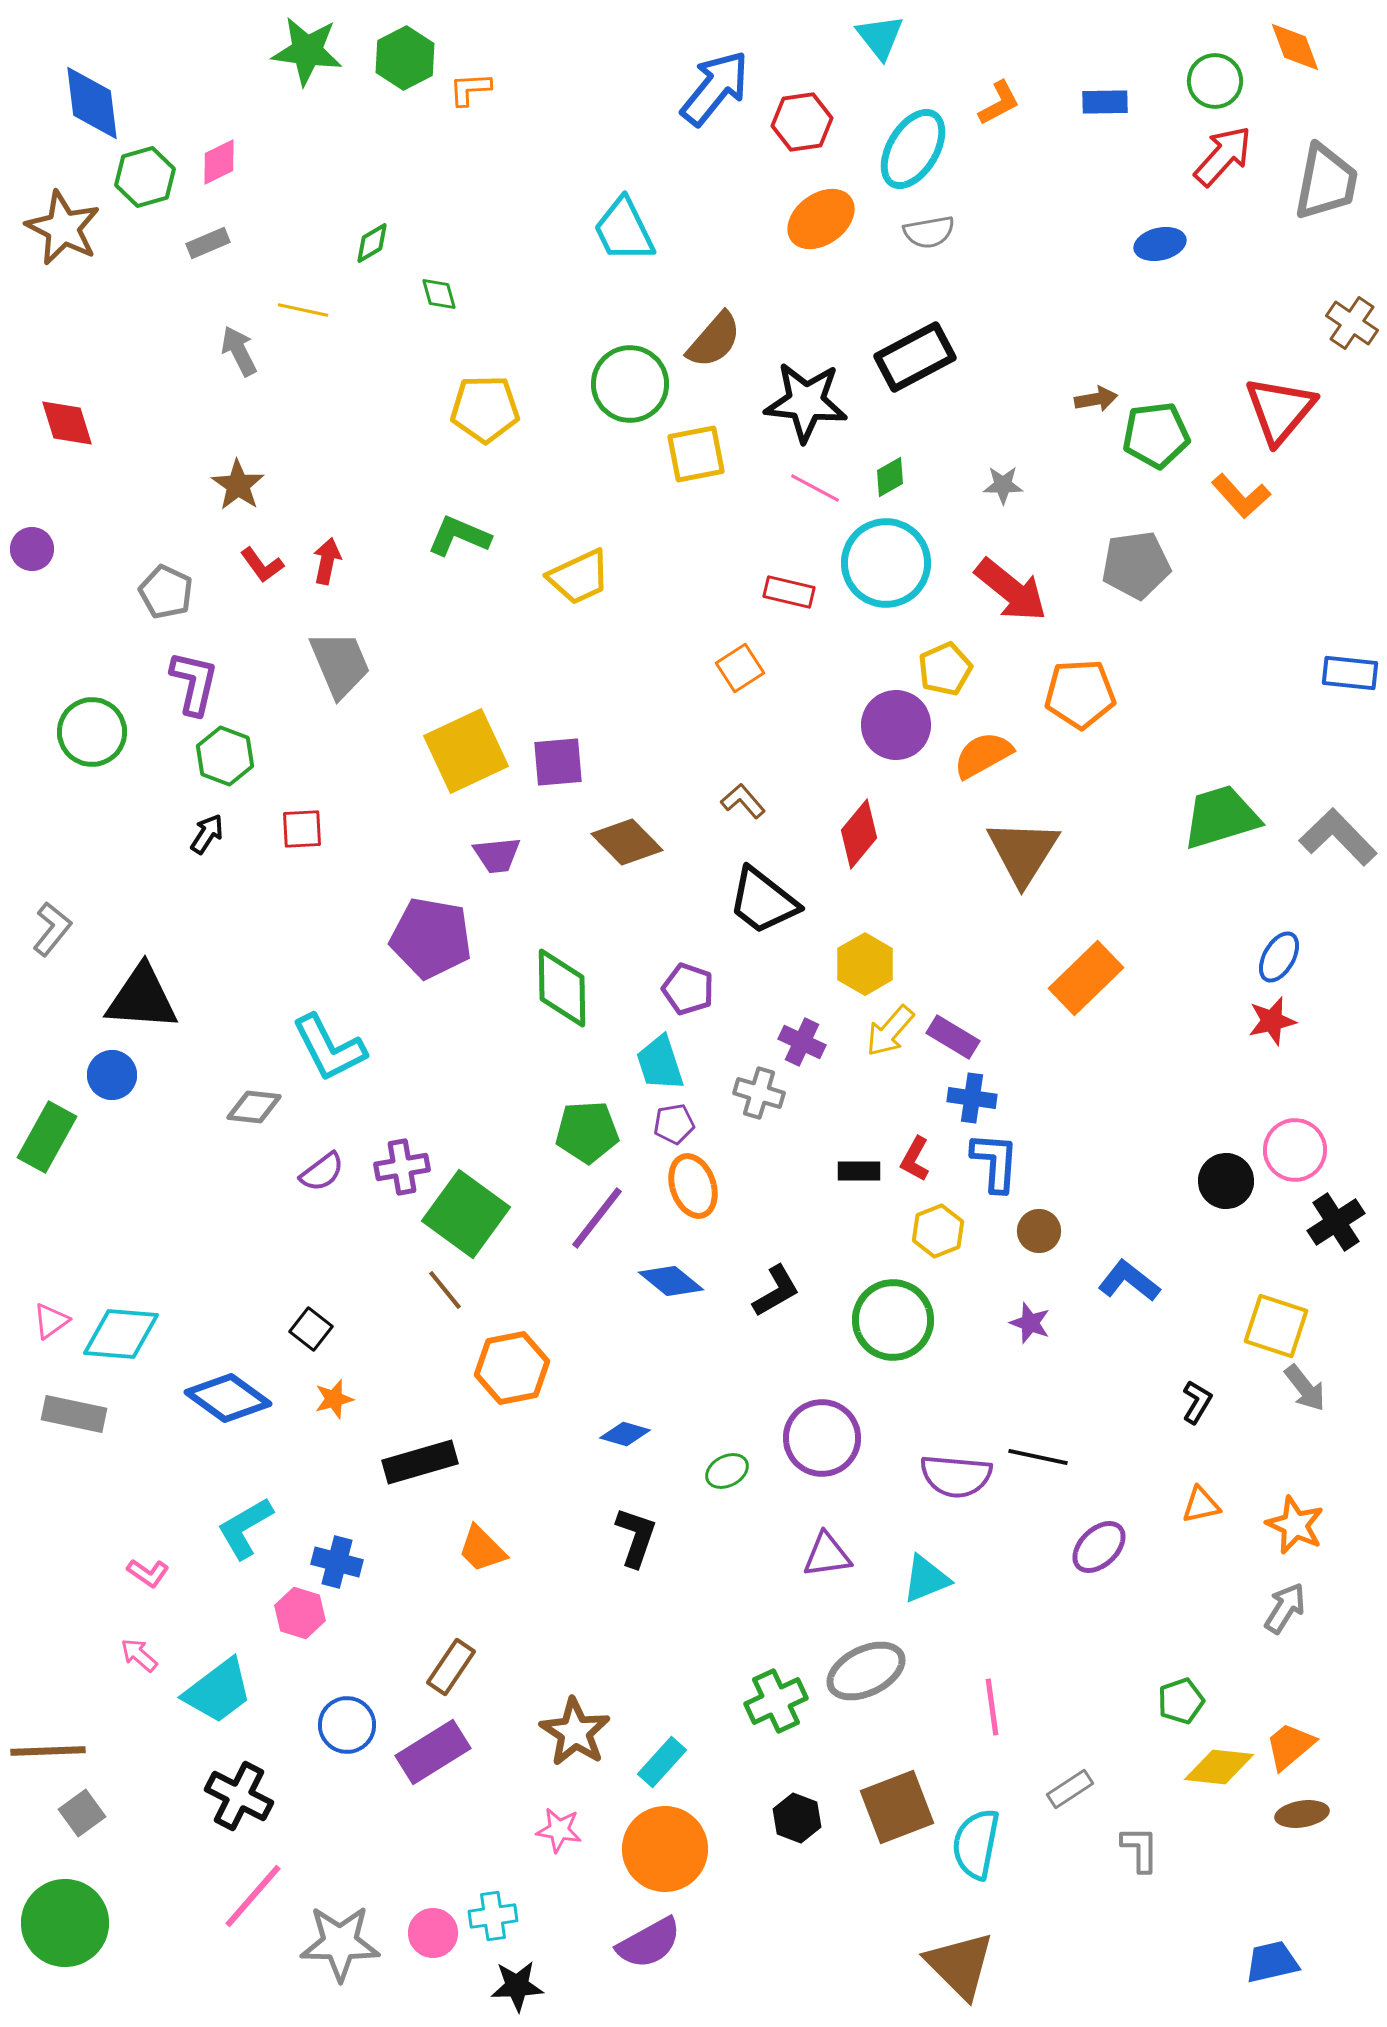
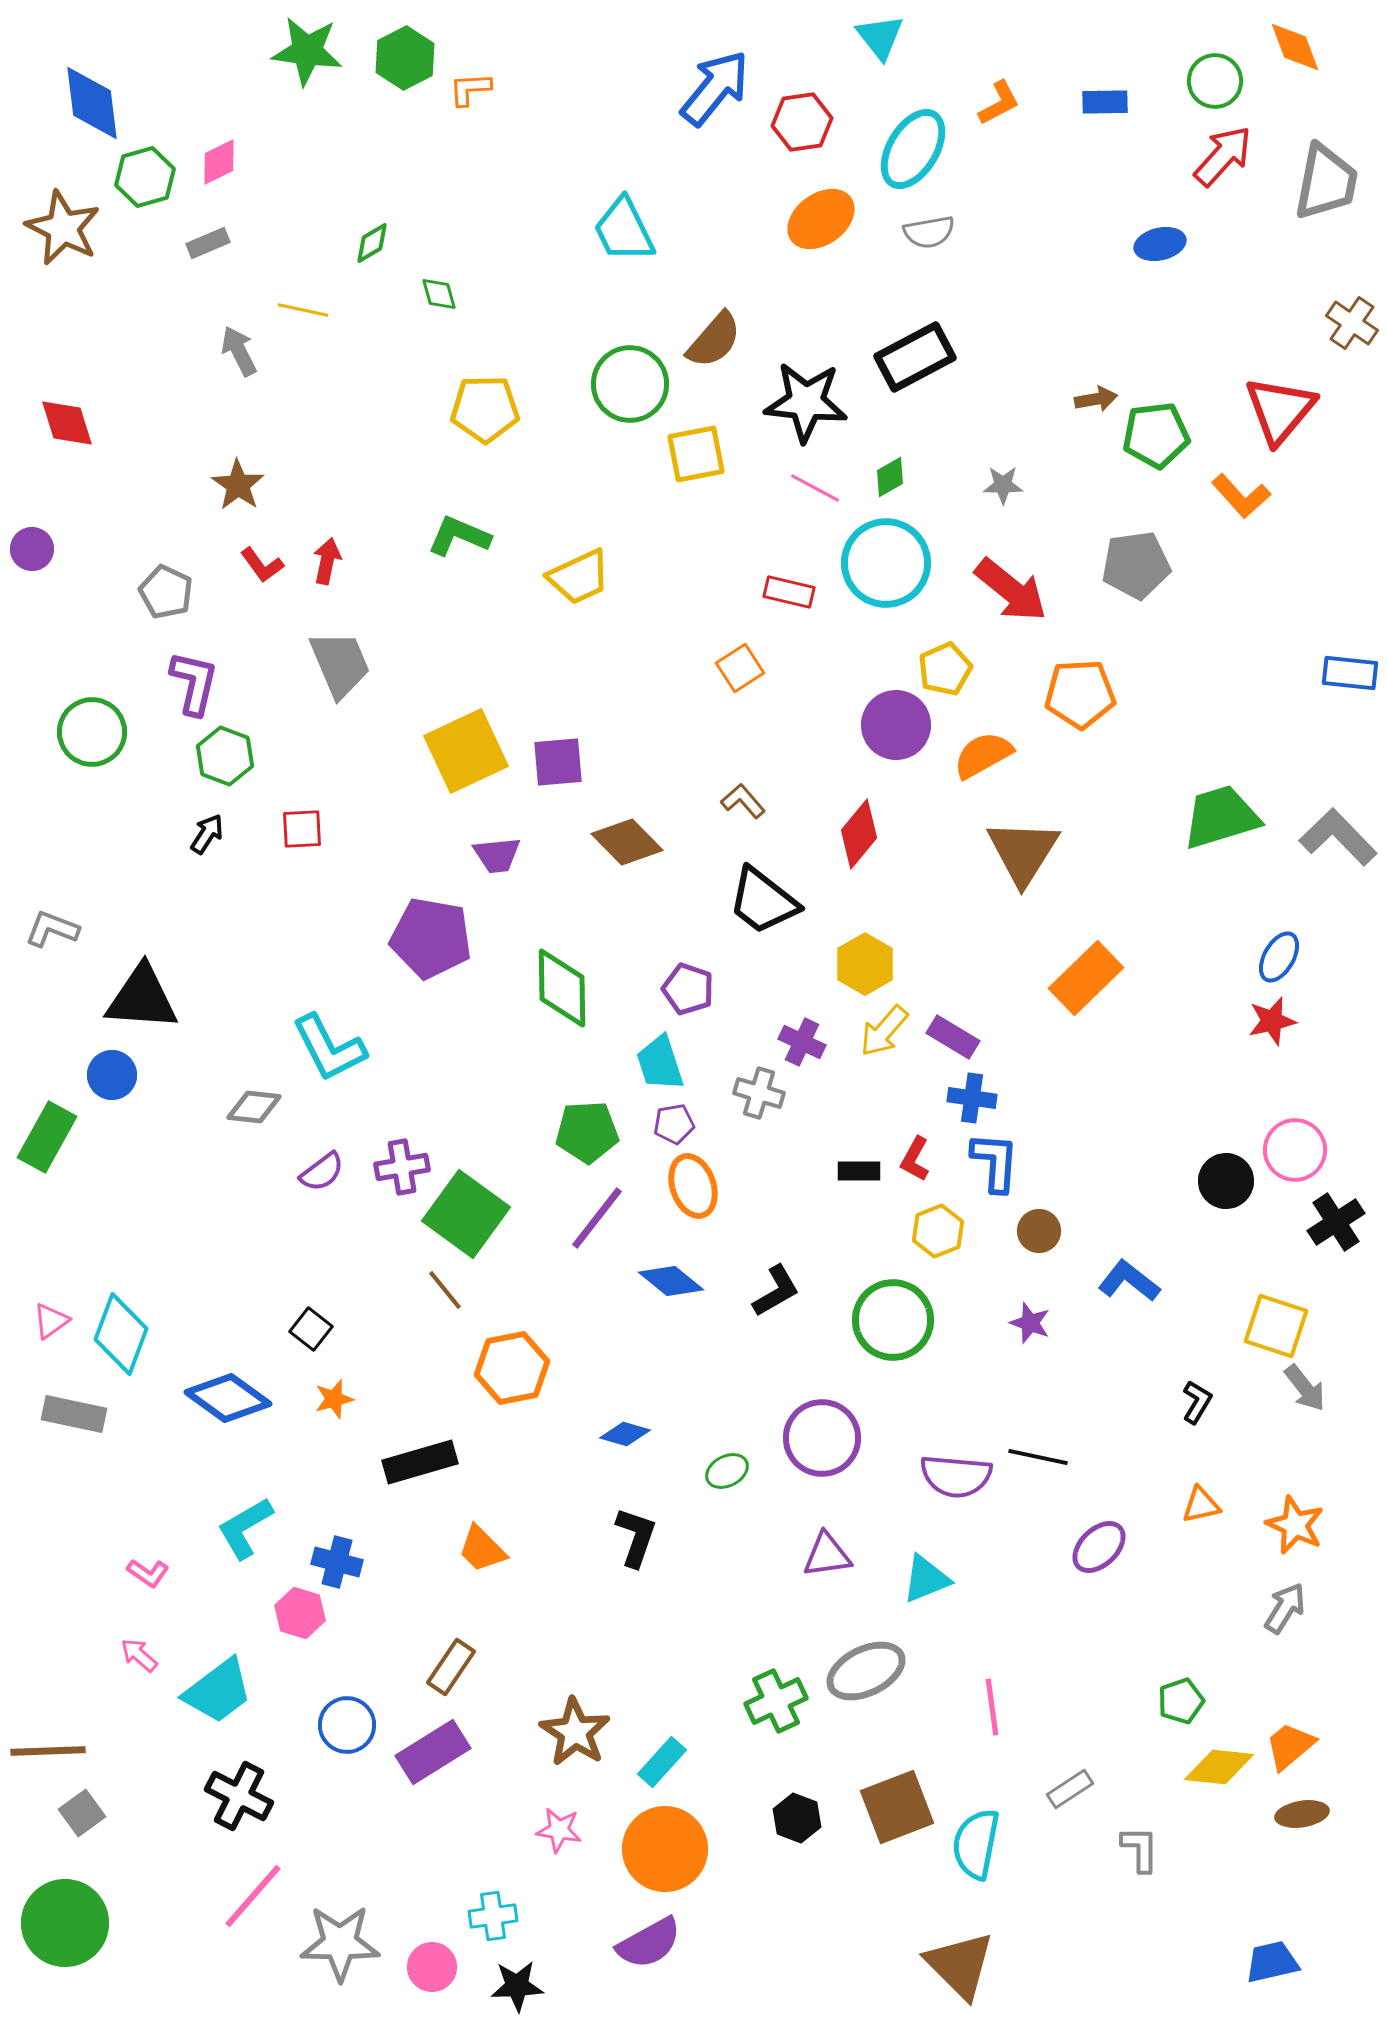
gray L-shape at (52, 929): rotated 108 degrees counterclockwise
yellow arrow at (890, 1031): moved 6 px left
cyan diamond at (121, 1334): rotated 74 degrees counterclockwise
pink circle at (433, 1933): moved 1 px left, 34 px down
